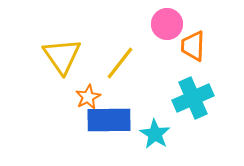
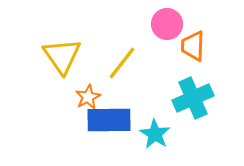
yellow line: moved 2 px right
